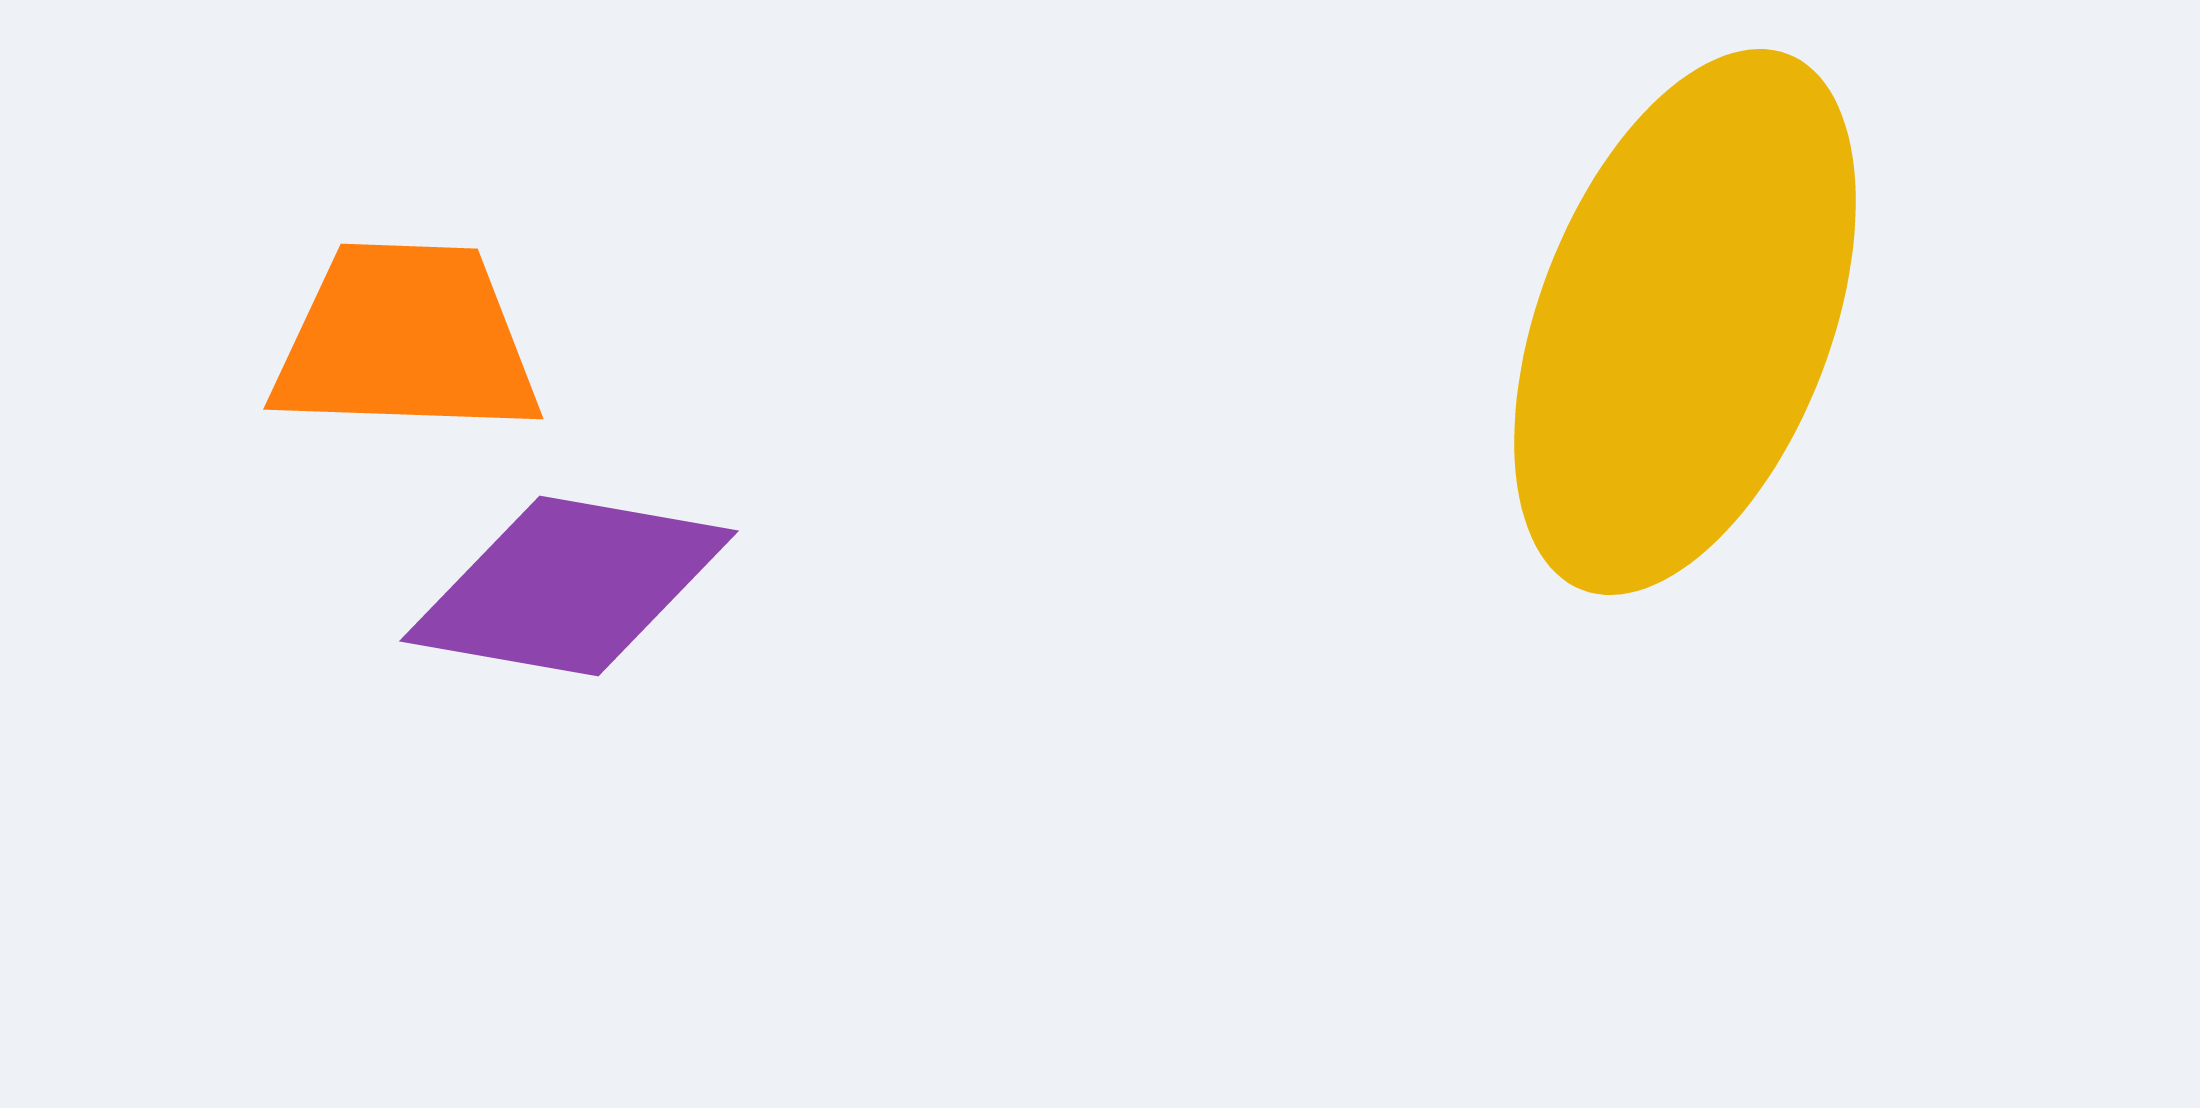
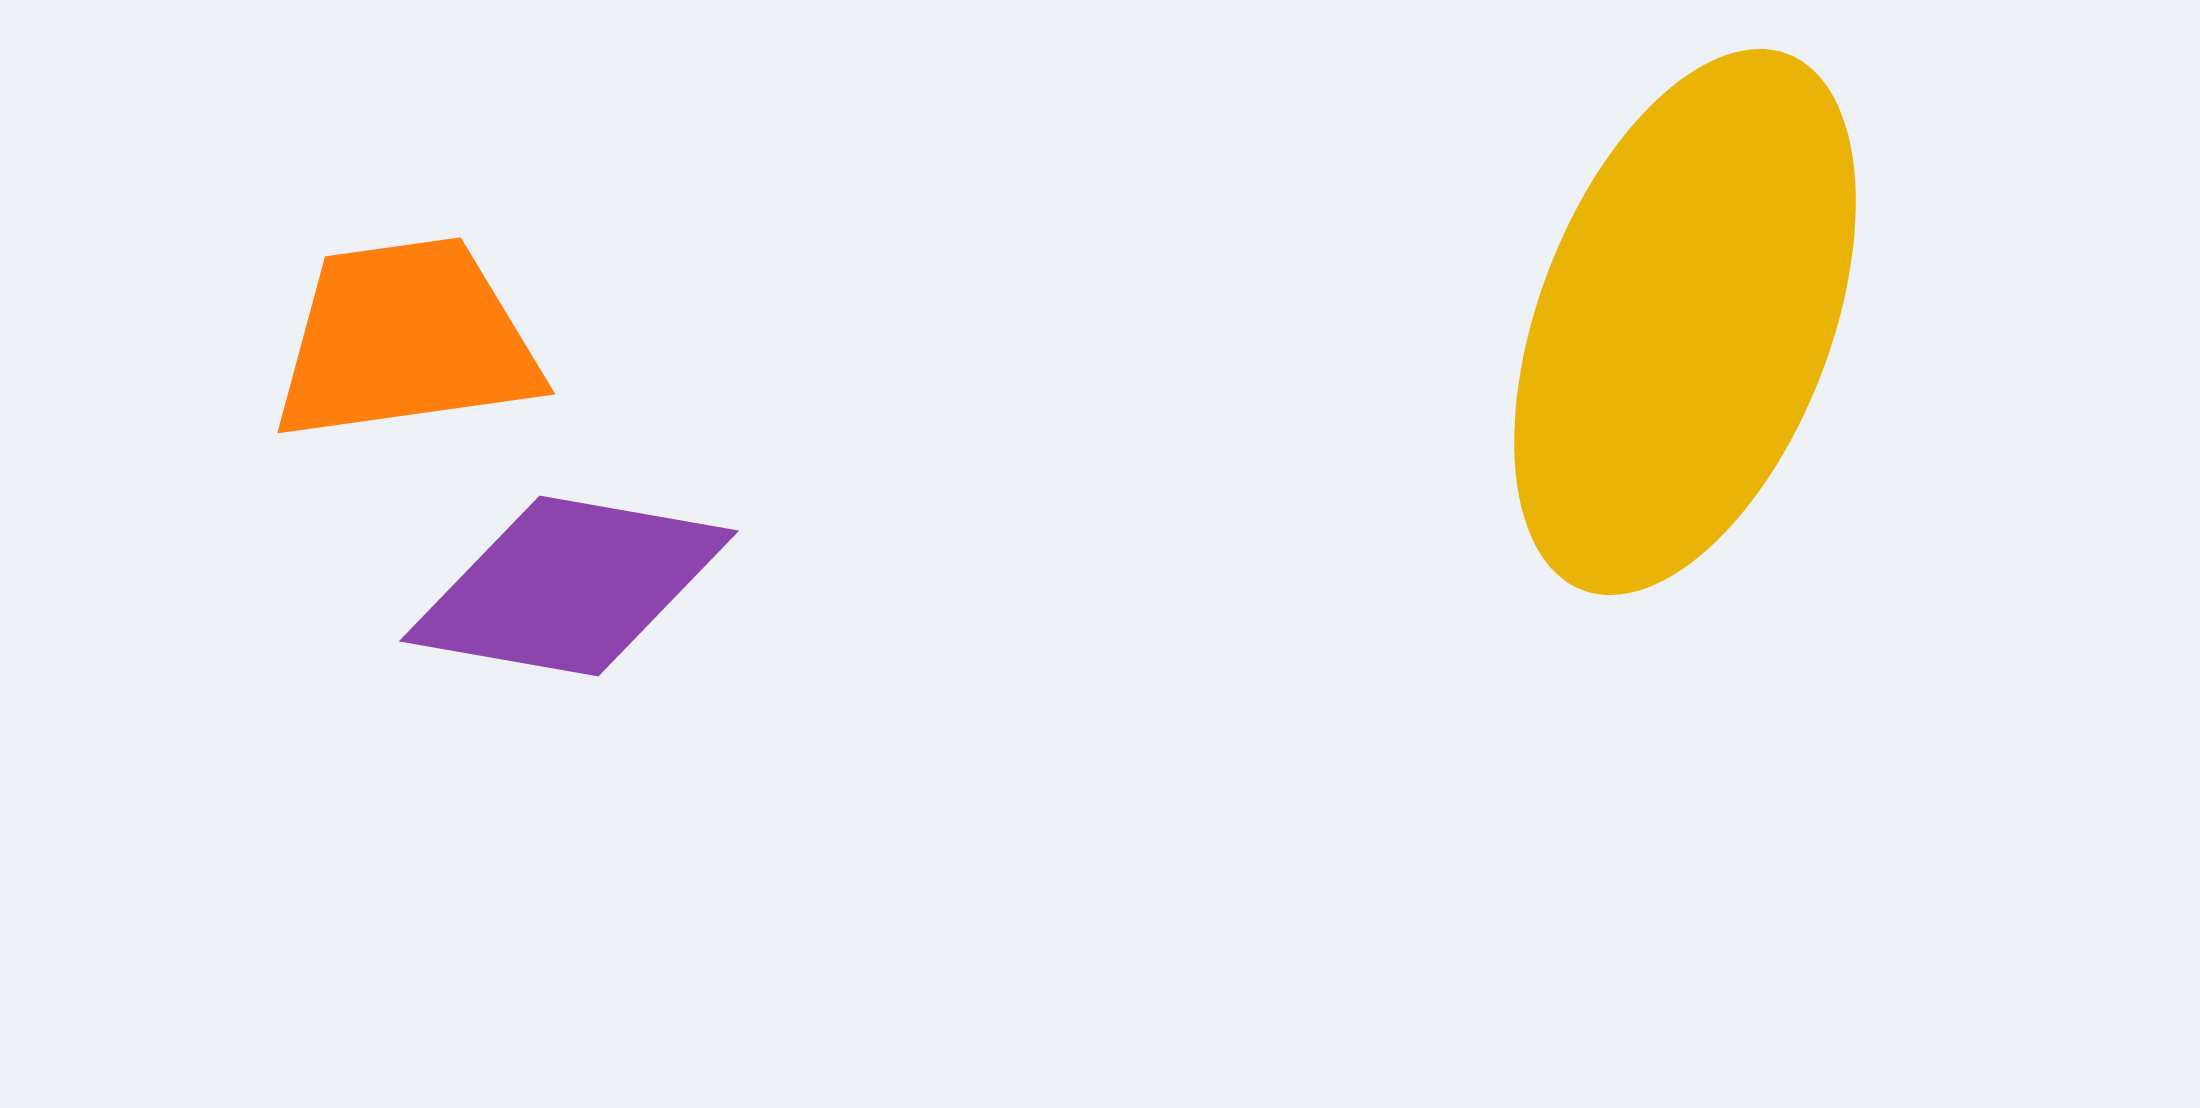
orange trapezoid: rotated 10 degrees counterclockwise
